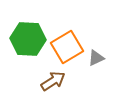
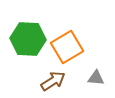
gray triangle: moved 20 px down; rotated 30 degrees clockwise
